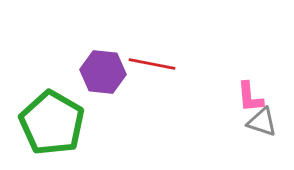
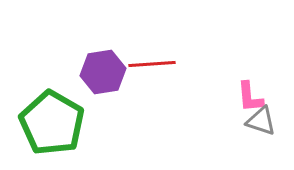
red line: rotated 15 degrees counterclockwise
purple hexagon: rotated 15 degrees counterclockwise
gray triangle: moved 1 px left, 1 px up
